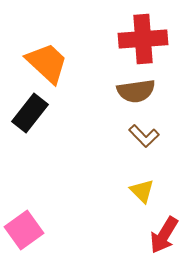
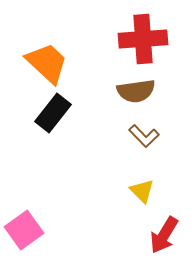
black rectangle: moved 23 px right
